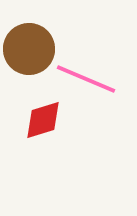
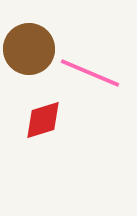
pink line: moved 4 px right, 6 px up
